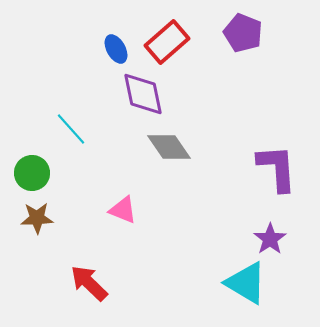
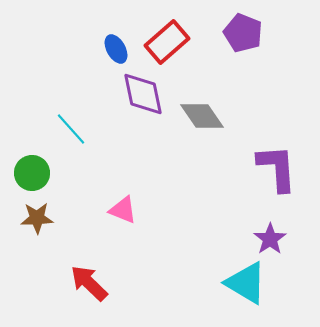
gray diamond: moved 33 px right, 31 px up
